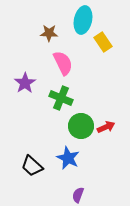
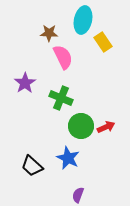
pink semicircle: moved 6 px up
